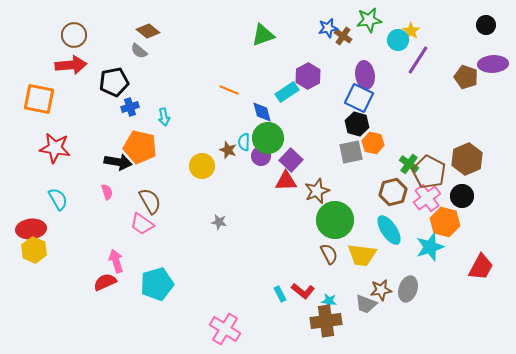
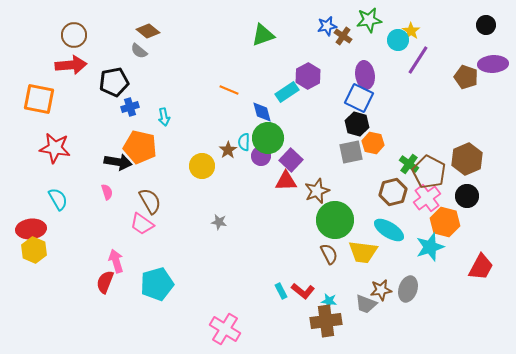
blue star at (328, 28): moved 1 px left, 2 px up
brown star at (228, 150): rotated 18 degrees clockwise
black circle at (462, 196): moved 5 px right
cyan ellipse at (389, 230): rotated 24 degrees counterclockwise
yellow trapezoid at (362, 255): moved 1 px right, 3 px up
red semicircle at (105, 282): rotated 45 degrees counterclockwise
cyan rectangle at (280, 294): moved 1 px right, 3 px up
